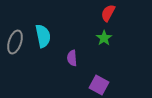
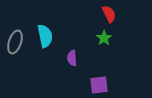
red semicircle: moved 1 px right, 1 px down; rotated 126 degrees clockwise
cyan semicircle: moved 2 px right
purple square: rotated 36 degrees counterclockwise
